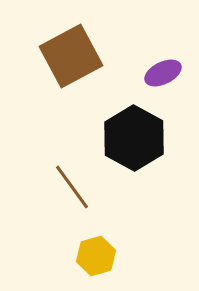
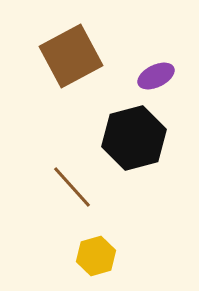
purple ellipse: moved 7 px left, 3 px down
black hexagon: rotated 16 degrees clockwise
brown line: rotated 6 degrees counterclockwise
